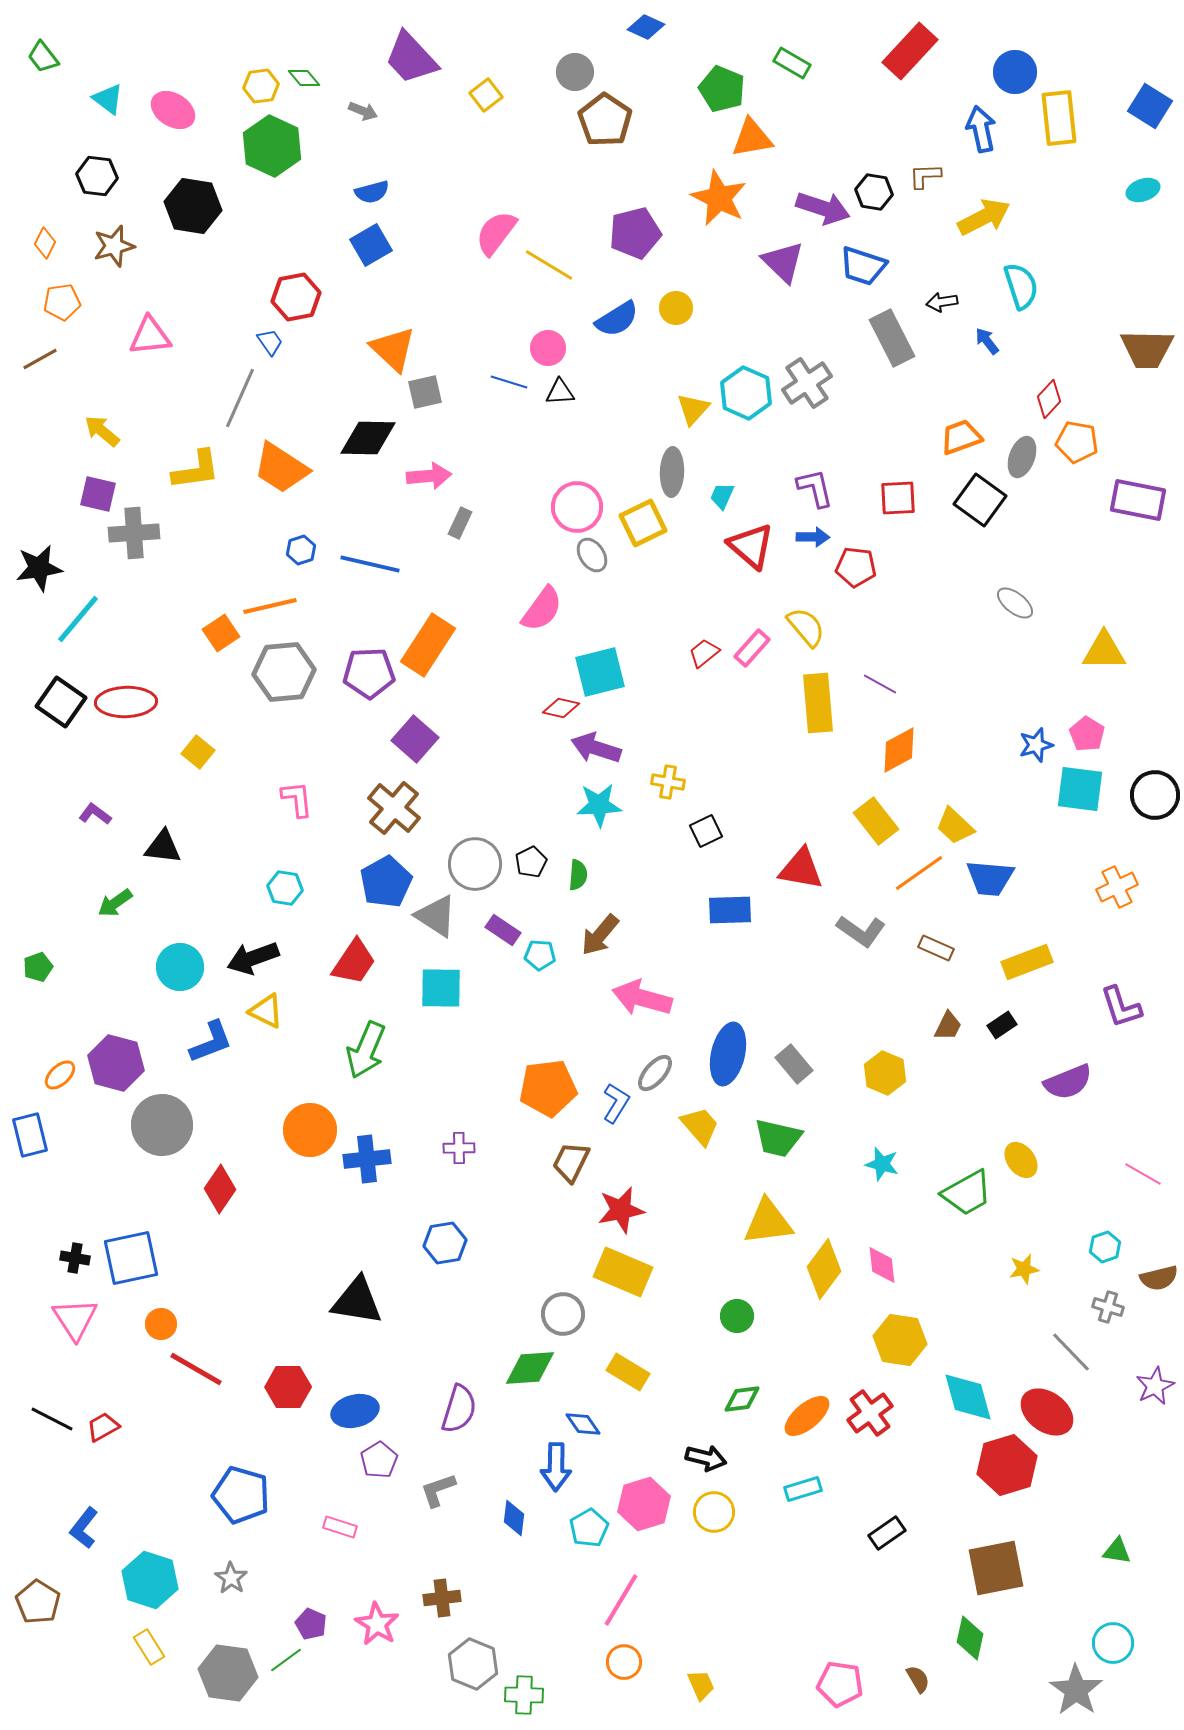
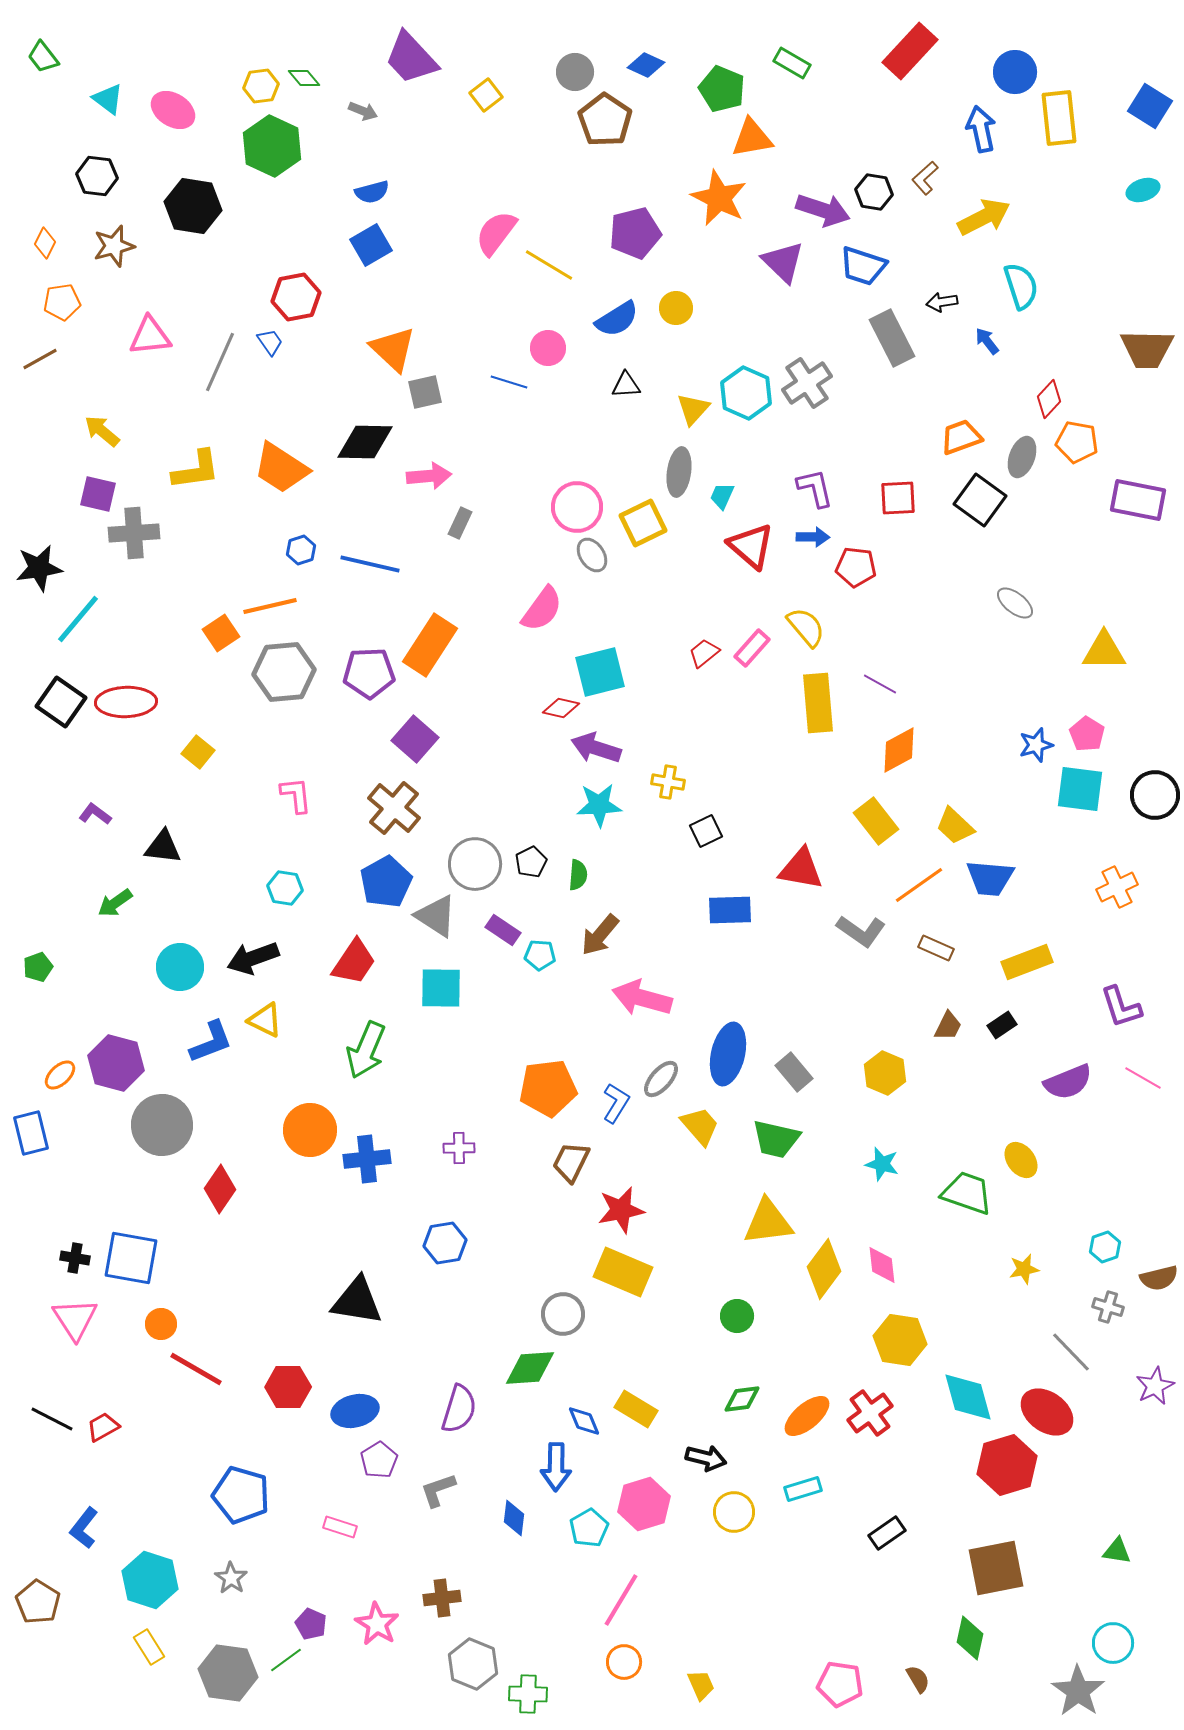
blue diamond at (646, 27): moved 38 px down
brown L-shape at (925, 176): moved 2 px down; rotated 40 degrees counterclockwise
purple arrow at (823, 208): moved 2 px down
black triangle at (560, 392): moved 66 px right, 7 px up
gray line at (240, 398): moved 20 px left, 36 px up
black diamond at (368, 438): moved 3 px left, 4 px down
gray ellipse at (672, 472): moved 7 px right; rotated 6 degrees clockwise
orange rectangle at (428, 645): moved 2 px right
pink L-shape at (297, 799): moved 1 px left, 4 px up
orange line at (919, 873): moved 12 px down
yellow triangle at (266, 1011): moved 1 px left, 9 px down
gray rectangle at (794, 1064): moved 8 px down
gray ellipse at (655, 1073): moved 6 px right, 6 px down
blue rectangle at (30, 1135): moved 1 px right, 2 px up
green trapezoid at (778, 1138): moved 2 px left, 1 px down
pink line at (1143, 1174): moved 96 px up
green trapezoid at (967, 1193): rotated 132 degrees counterclockwise
blue square at (131, 1258): rotated 22 degrees clockwise
yellow rectangle at (628, 1372): moved 8 px right, 37 px down
blue diamond at (583, 1424): moved 1 px right, 3 px up; rotated 12 degrees clockwise
yellow circle at (714, 1512): moved 20 px right
gray star at (1076, 1690): moved 2 px right, 1 px down
green cross at (524, 1695): moved 4 px right, 1 px up
